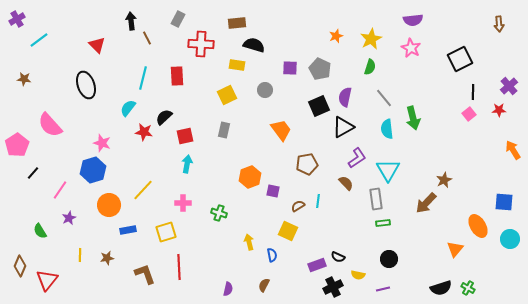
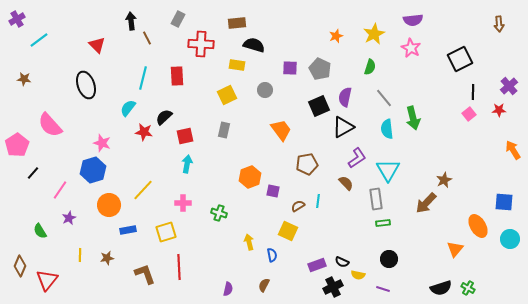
yellow star at (371, 39): moved 3 px right, 5 px up
black semicircle at (338, 257): moved 4 px right, 5 px down
purple line at (383, 289): rotated 32 degrees clockwise
